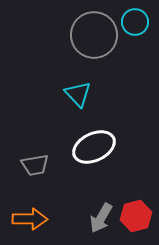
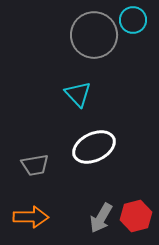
cyan circle: moved 2 px left, 2 px up
orange arrow: moved 1 px right, 2 px up
